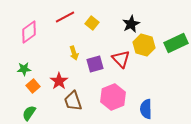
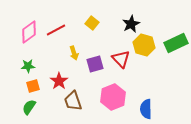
red line: moved 9 px left, 13 px down
green star: moved 4 px right, 3 px up
orange square: rotated 24 degrees clockwise
green semicircle: moved 6 px up
